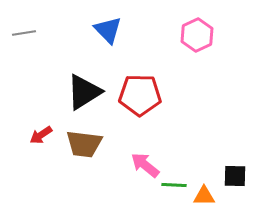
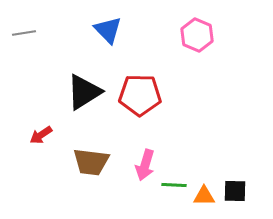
pink hexagon: rotated 12 degrees counterclockwise
brown trapezoid: moved 7 px right, 18 px down
pink arrow: rotated 112 degrees counterclockwise
black square: moved 15 px down
